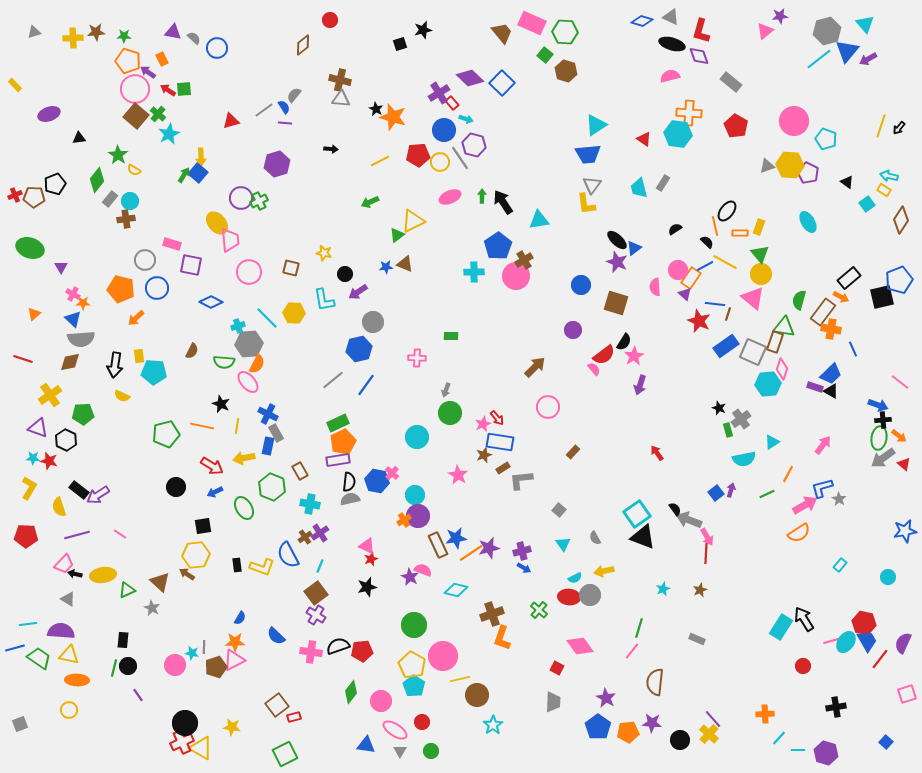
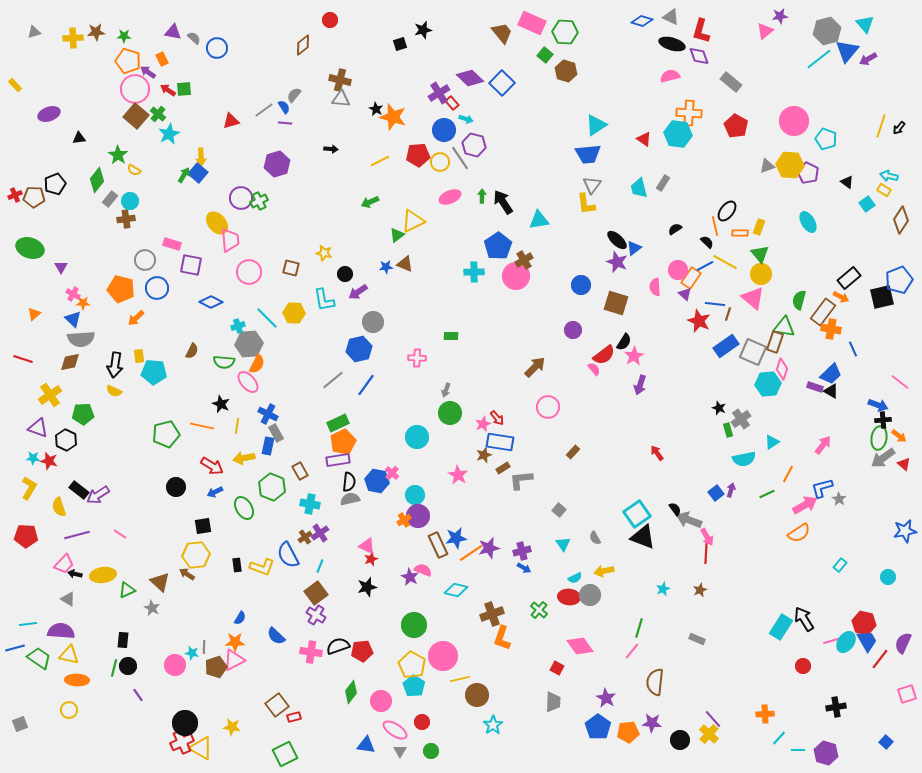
yellow semicircle at (122, 396): moved 8 px left, 5 px up
